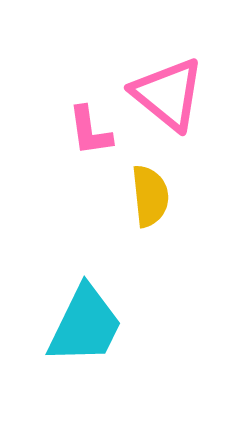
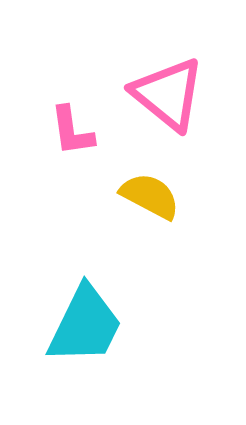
pink L-shape: moved 18 px left
yellow semicircle: rotated 56 degrees counterclockwise
